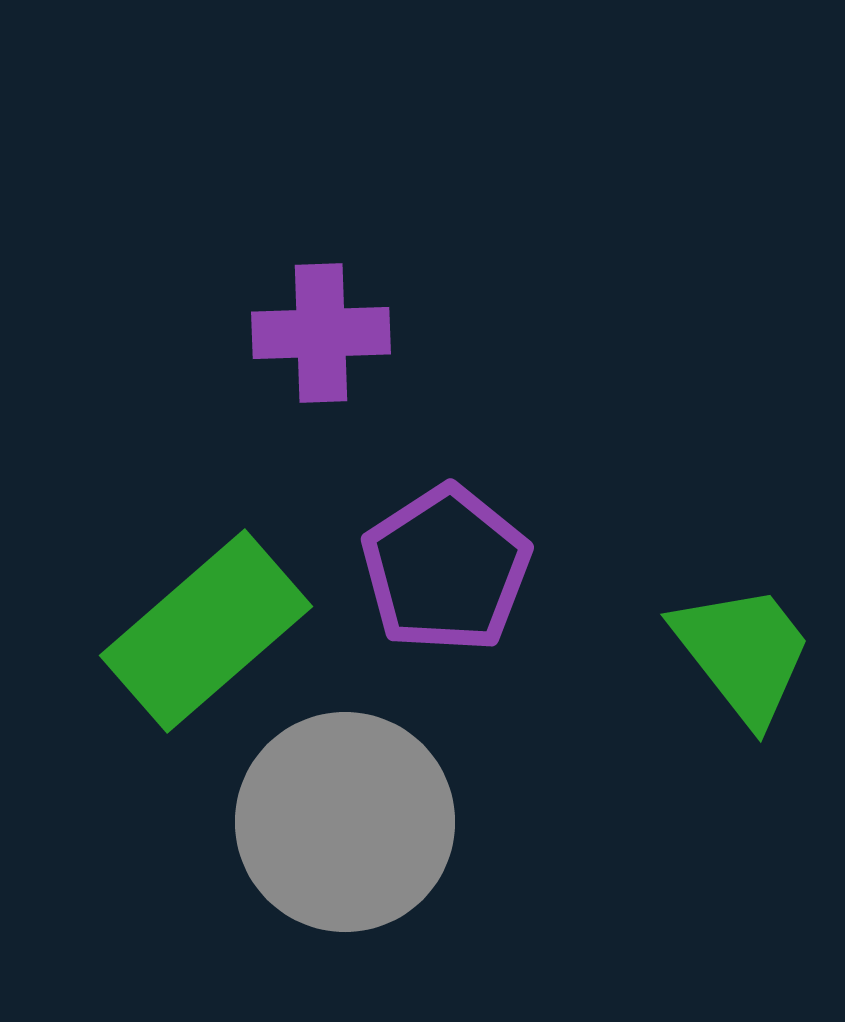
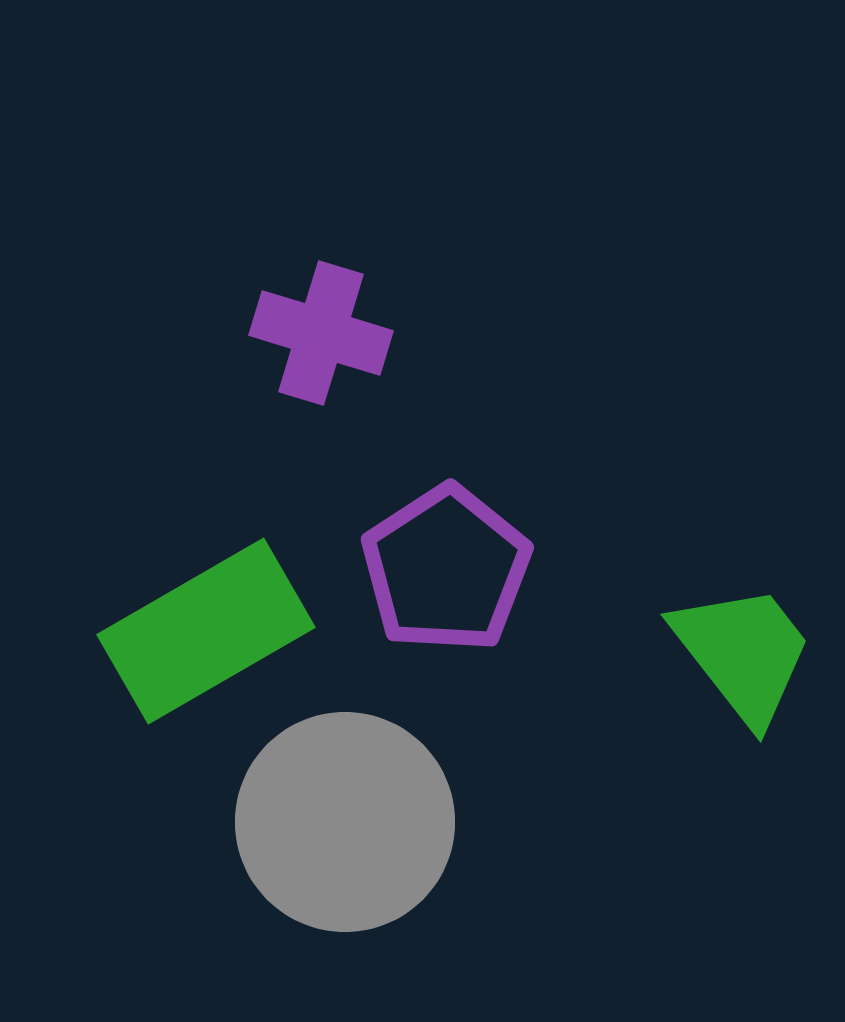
purple cross: rotated 19 degrees clockwise
green rectangle: rotated 11 degrees clockwise
